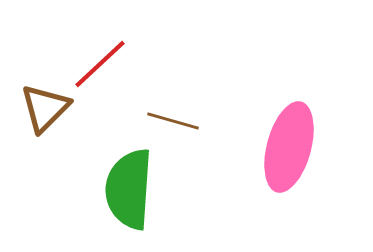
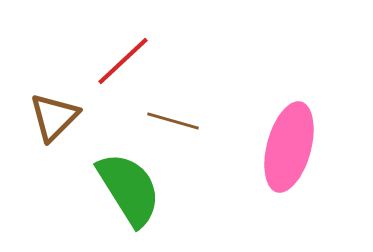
red line: moved 23 px right, 3 px up
brown triangle: moved 9 px right, 9 px down
green semicircle: rotated 144 degrees clockwise
